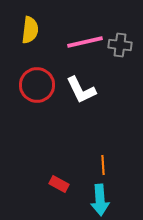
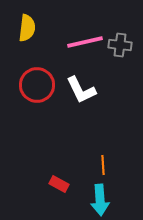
yellow semicircle: moved 3 px left, 2 px up
